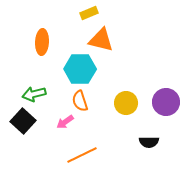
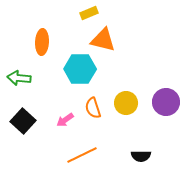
orange triangle: moved 2 px right
green arrow: moved 15 px left, 16 px up; rotated 20 degrees clockwise
orange semicircle: moved 13 px right, 7 px down
pink arrow: moved 2 px up
black semicircle: moved 8 px left, 14 px down
